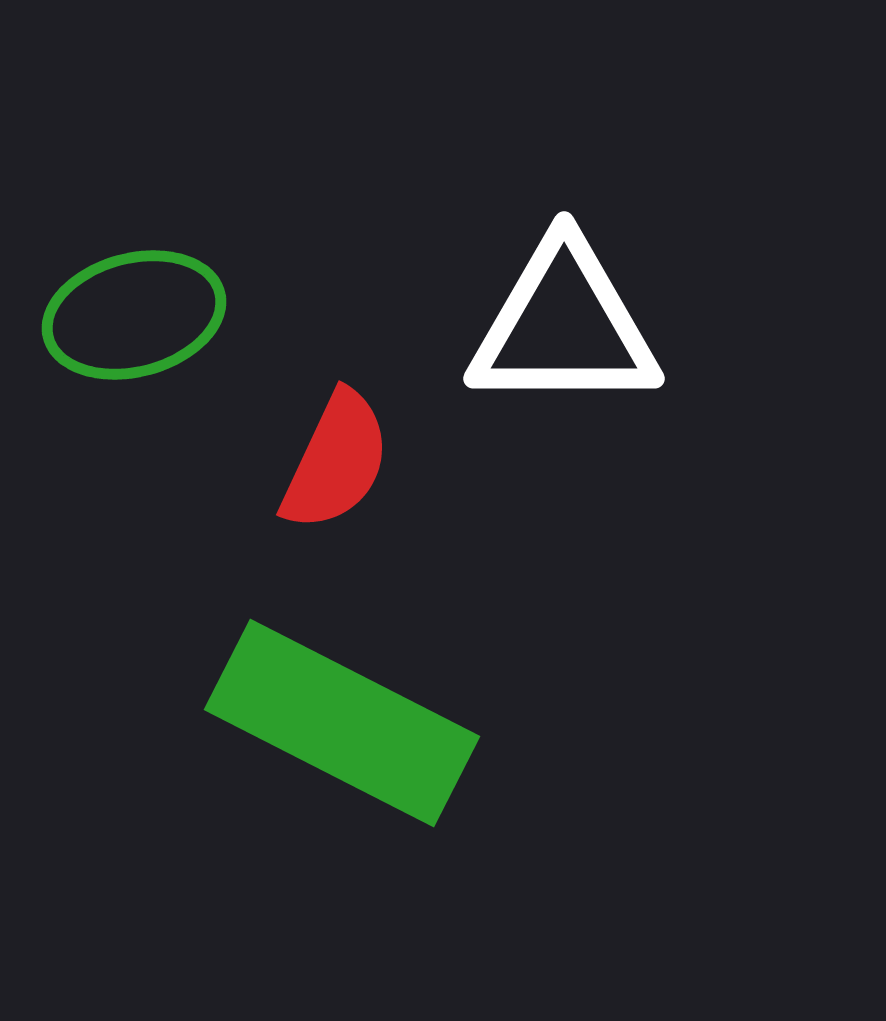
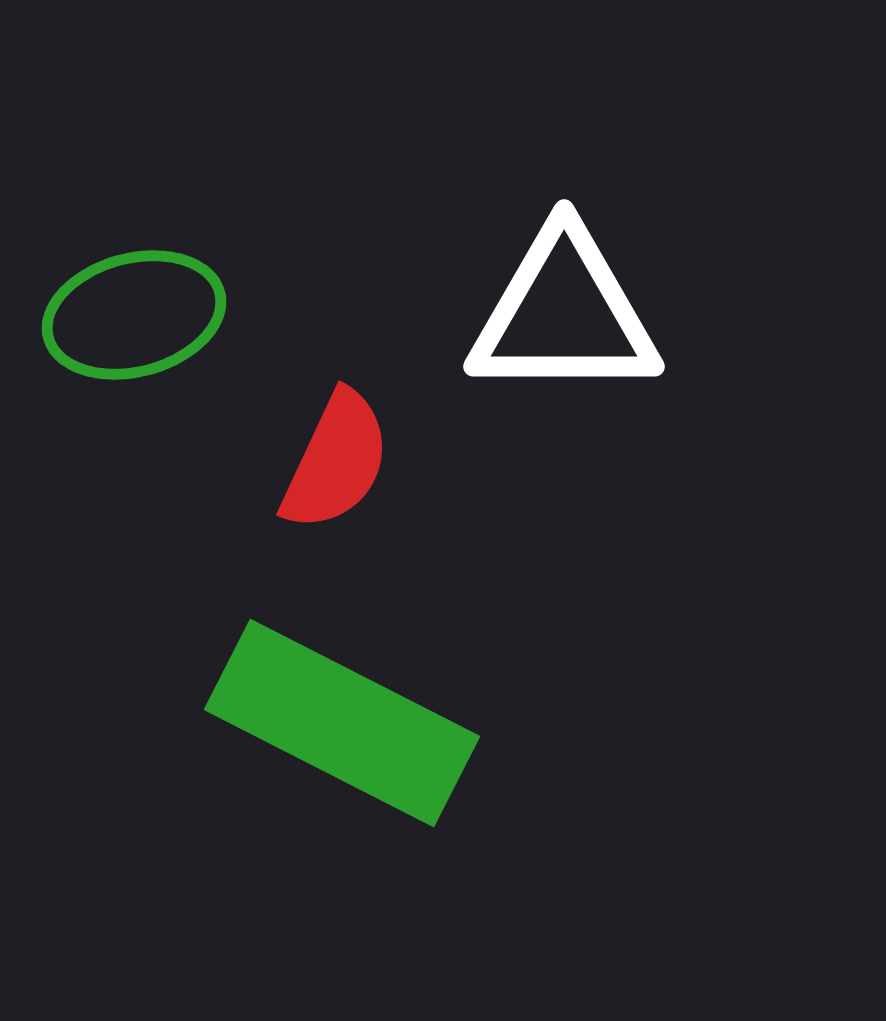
white triangle: moved 12 px up
